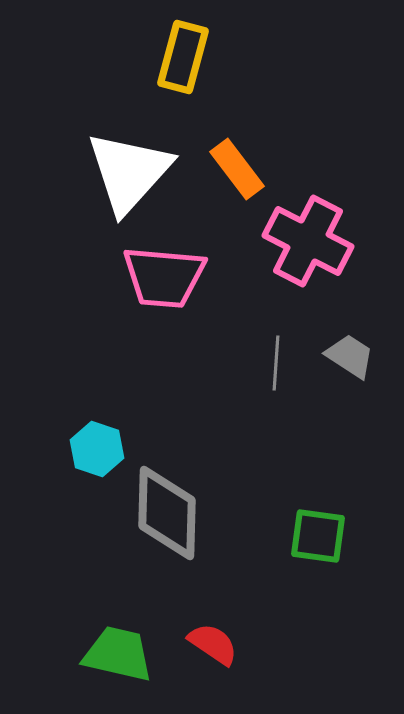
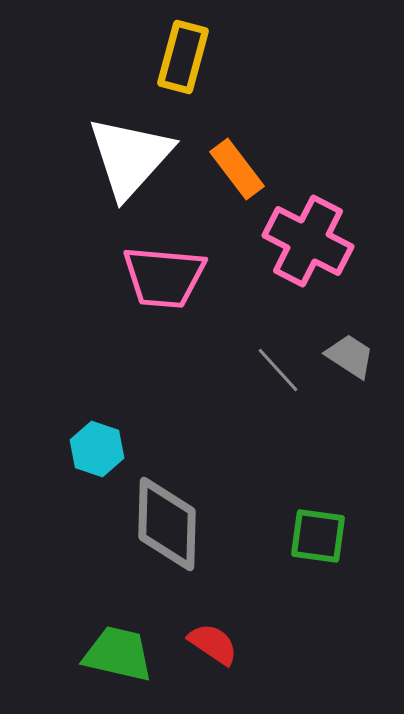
white triangle: moved 1 px right, 15 px up
gray line: moved 2 px right, 7 px down; rotated 46 degrees counterclockwise
gray diamond: moved 11 px down
